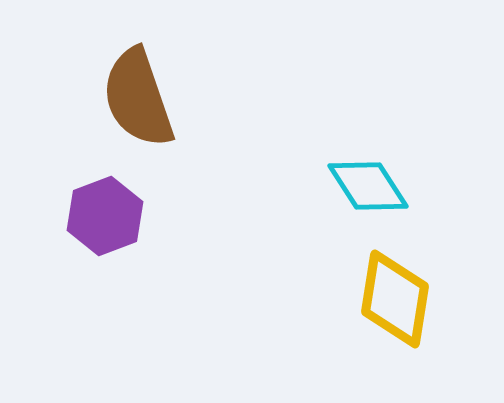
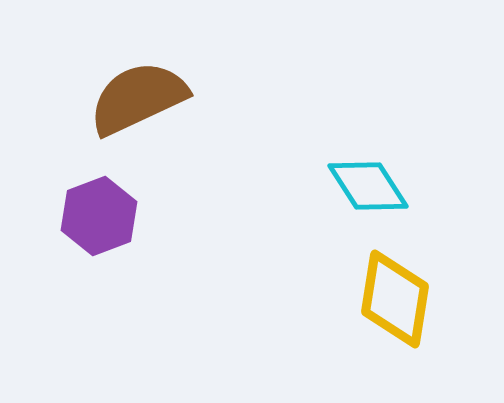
brown semicircle: rotated 84 degrees clockwise
purple hexagon: moved 6 px left
